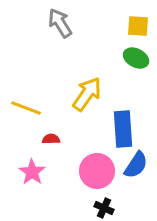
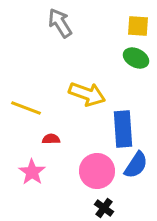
yellow arrow: rotated 75 degrees clockwise
black cross: rotated 12 degrees clockwise
